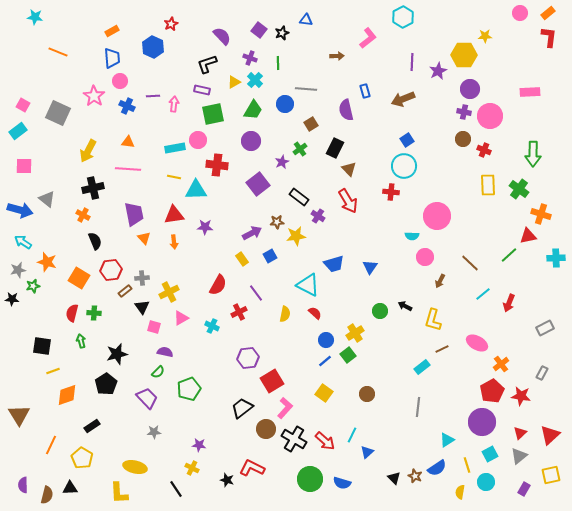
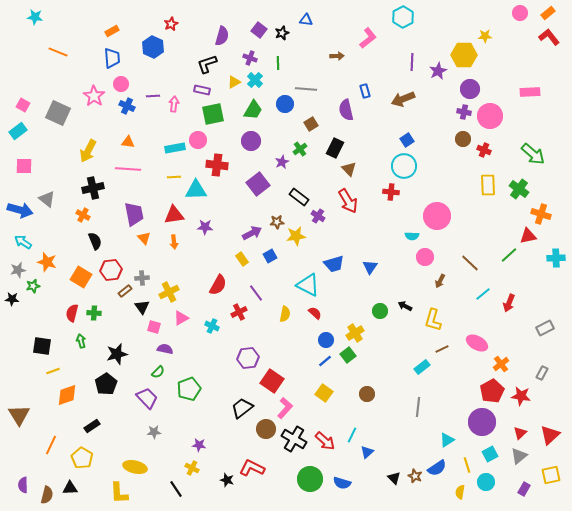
purple semicircle at (222, 36): rotated 60 degrees clockwise
red L-shape at (549, 37): rotated 45 degrees counterclockwise
pink circle at (120, 81): moved 1 px right, 3 px down
green arrow at (533, 154): rotated 50 degrees counterclockwise
yellow line at (174, 177): rotated 16 degrees counterclockwise
orange square at (79, 278): moved 2 px right, 1 px up
purple semicircle at (165, 352): moved 3 px up
red square at (272, 381): rotated 25 degrees counterclockwise
